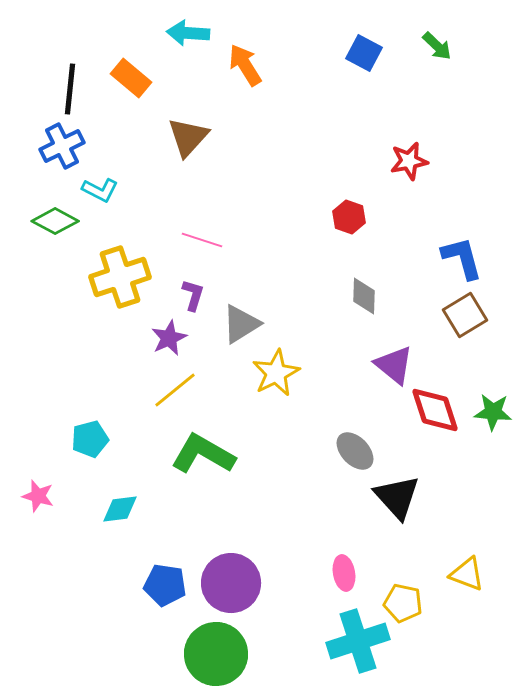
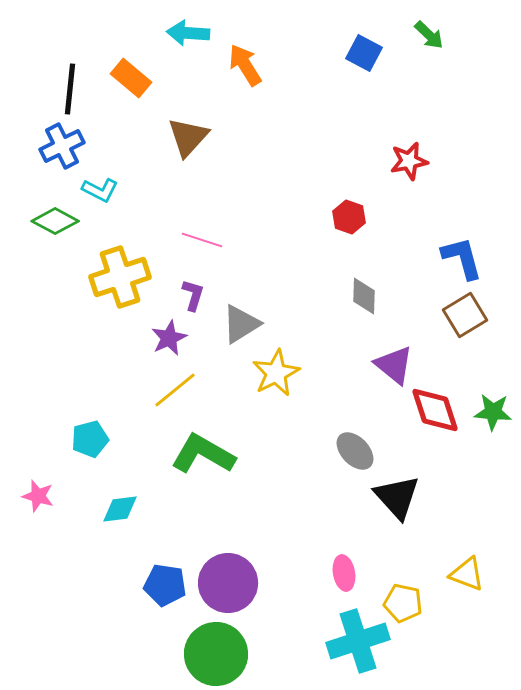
green arrow: moved 8 px left, 11 px up
purple circle: moved 3 px left
